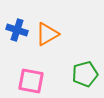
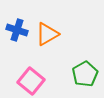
green pentagon: rotated 15 degrees counterclockwise
pink square: rotated 28 degrees clockwise
